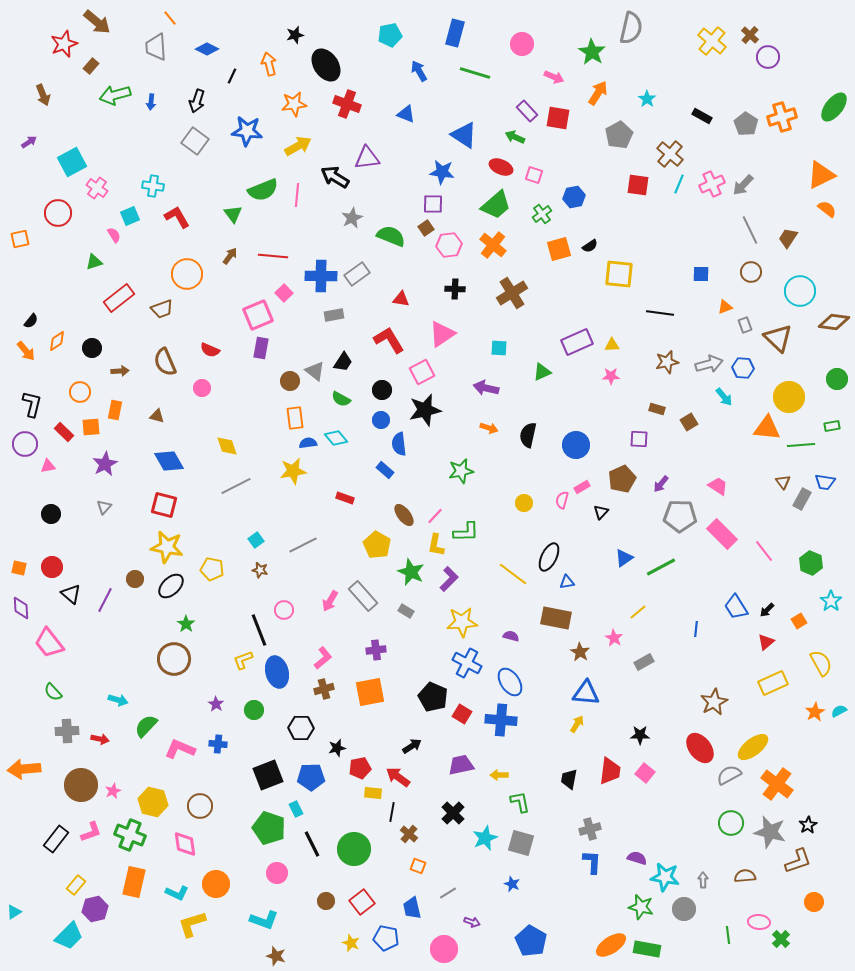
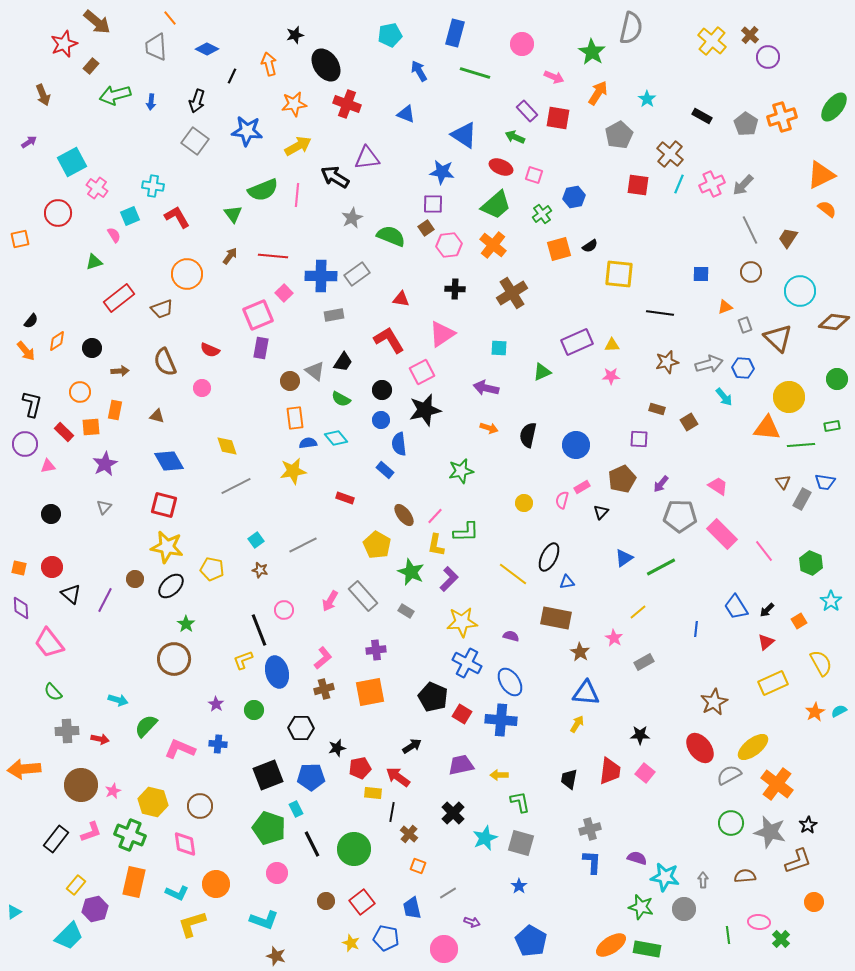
blue star at (512, 884): moved 7 px right, 2 px down; rotated 14 degrees clockwise
